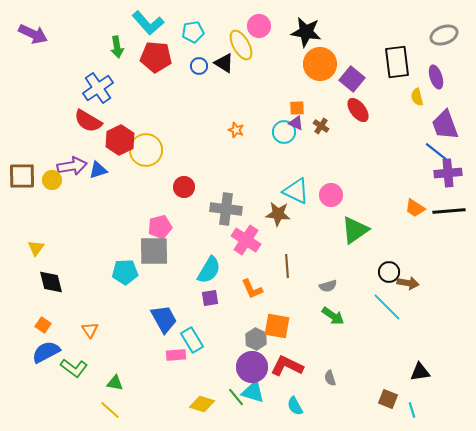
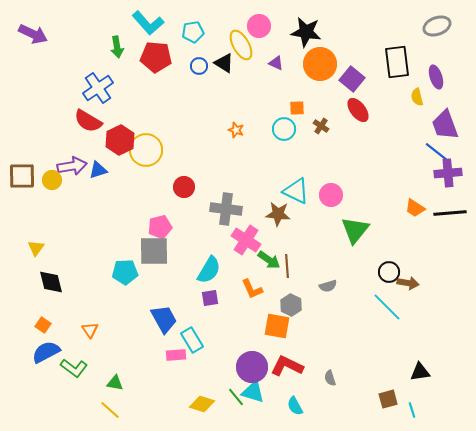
gray ellipse at (444, 35): moved 7 px left, 9 px up
purple triangle at (296, 123): moved 20 px left, 60 px up
cyan circle at (284, 132): moved 3 px up
black line at (449, 211): moved 1 px right, 2 px down
green triangle at (355, 230): rotated 16 degrees counterclockwise
green arrow at (333, 316): moved 64 px left, 56 px up
gray hexagon at (256, 339): moved 35 px right, 34 px up
brown square at (388, 399): rotated 36 degrees counterclockwise
